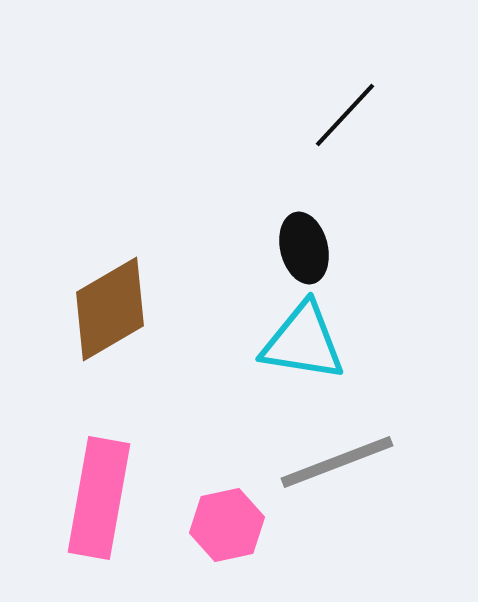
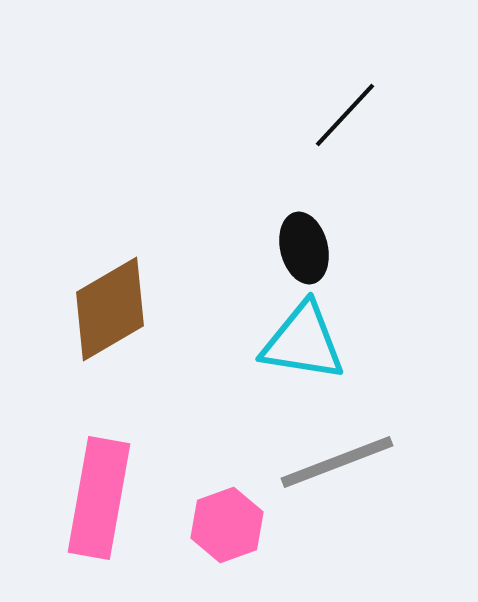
pink hexagon: rotated 8 degrees counterclockwise
